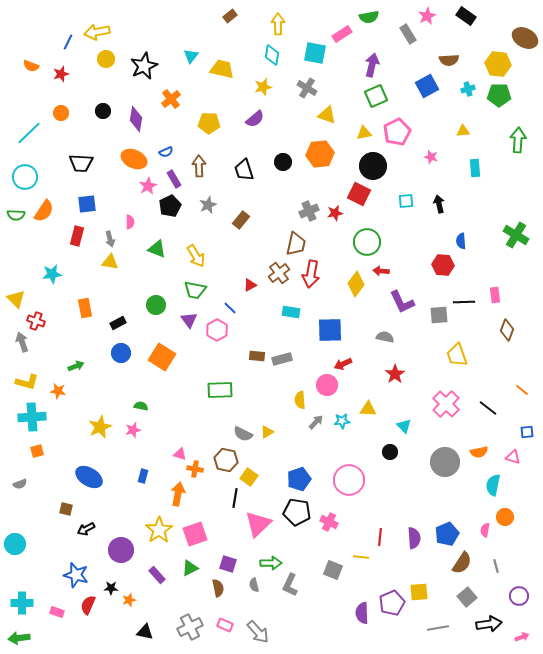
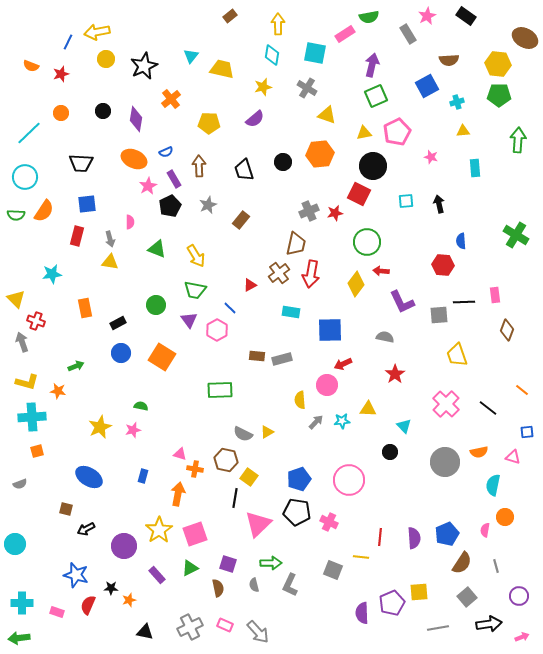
pink rectangle at (342, 34): moved 3 px right
cyan cross at (468, 89): moved 11 px left, 13 px down
purple circle at (121, 550): moved 3 px right, 4 px up
